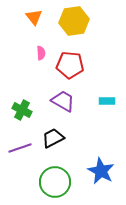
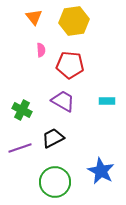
pink semicircle: moved 3 px up
